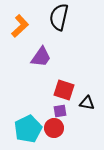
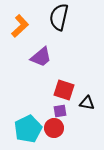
purple trapezoid: rotated 15 degrees clockwise
